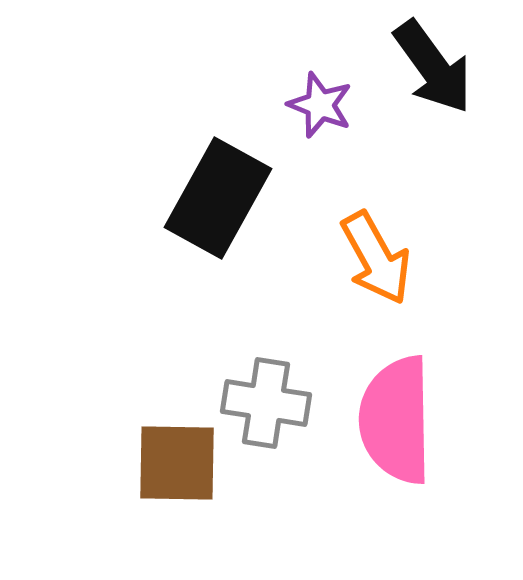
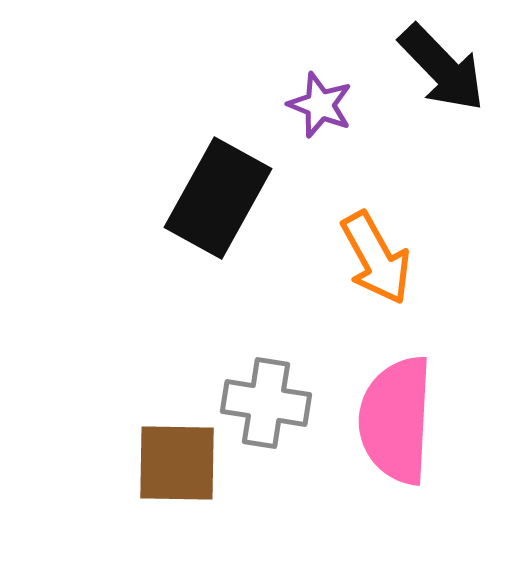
black arrow: moved 9 px right, 1 px down; rotated 8 degrees counterclockwise
pink semicircle: rotated 4 degrees clockwise
